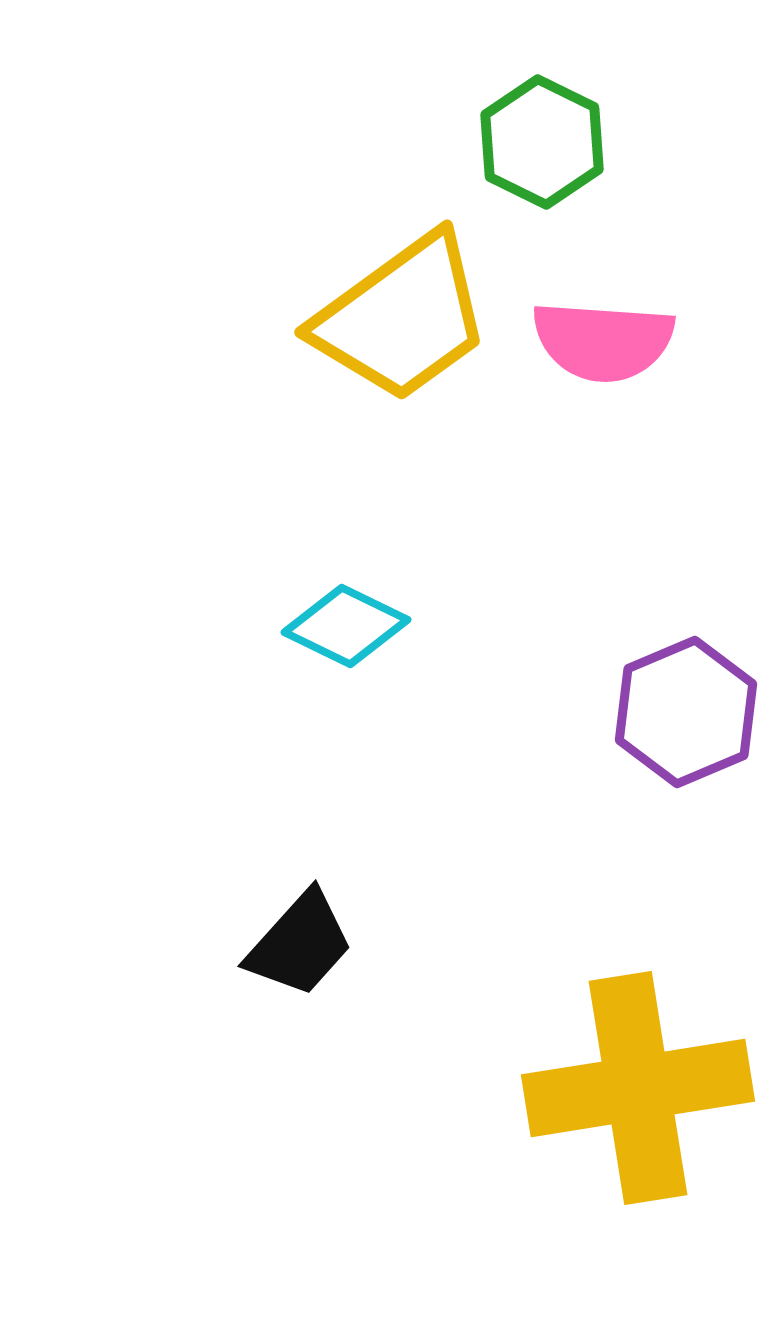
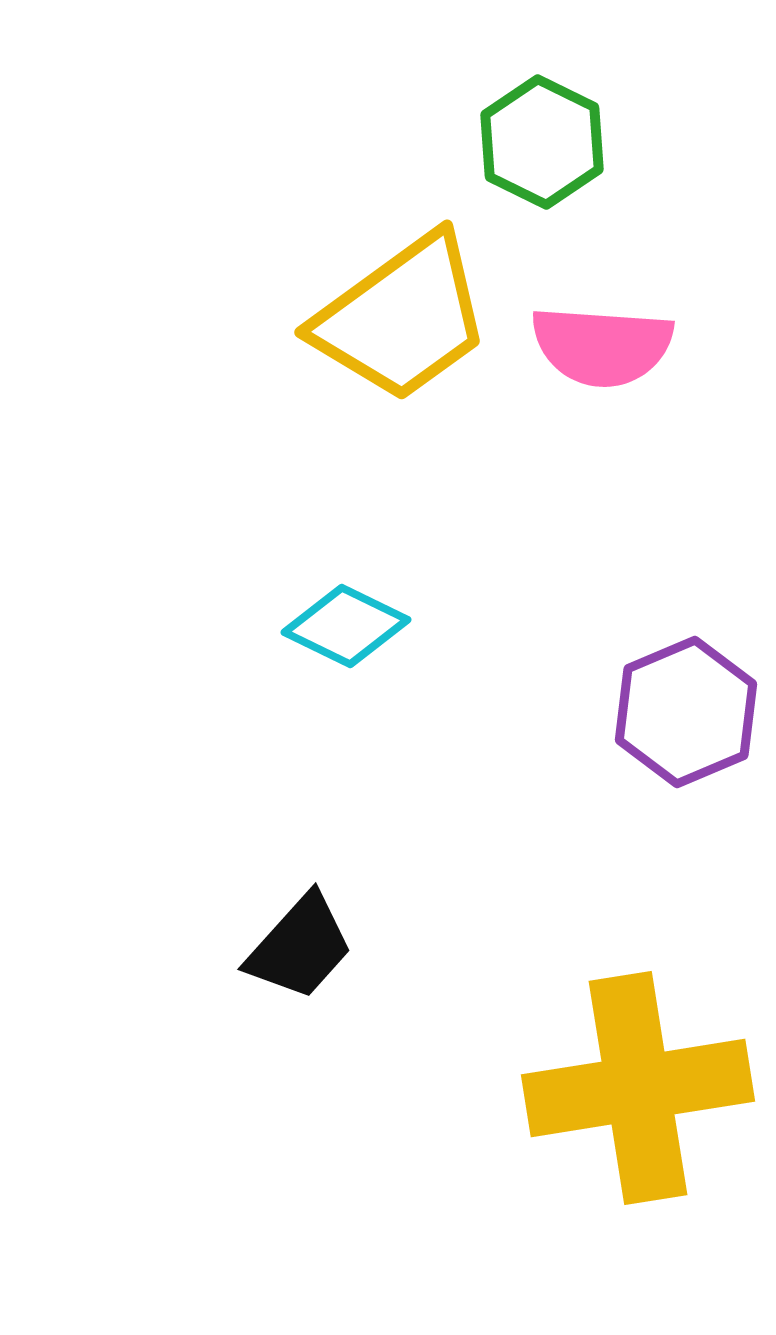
pink semicircle: moved 1 px left, 5 px down
black trapezoid: moved 3 px down
